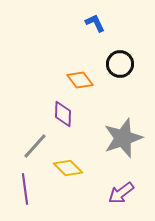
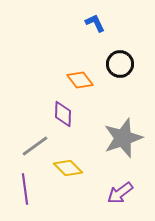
gray line: rotated 12 degrees clockwise
purple arrow: moved 1 px left
